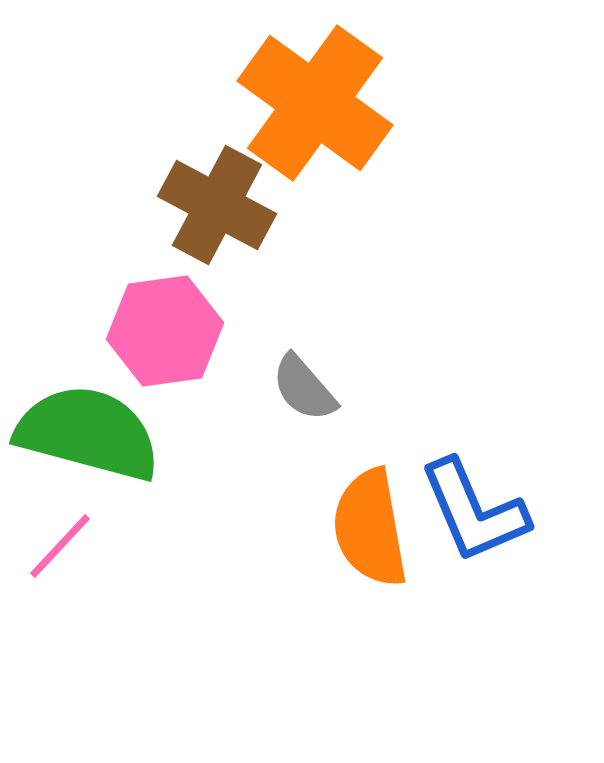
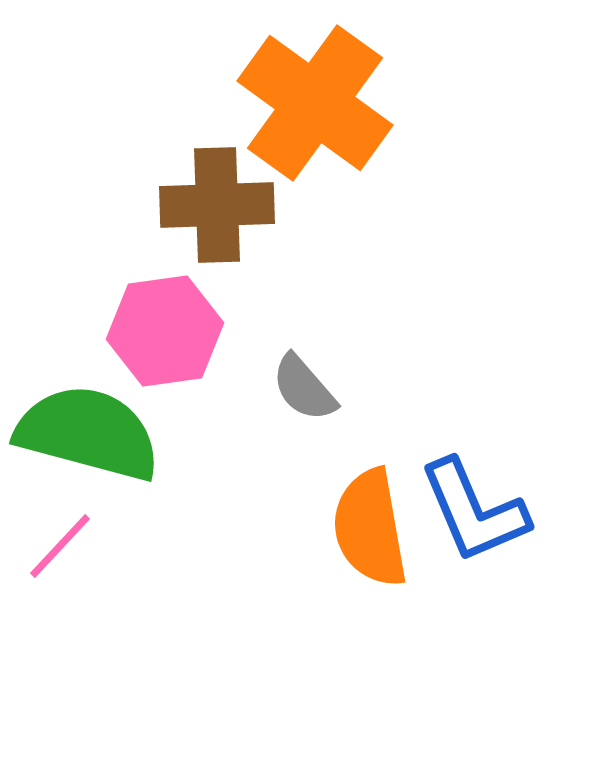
brown cross: rotated 30 degrees counterclockwise
